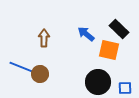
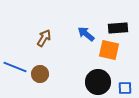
black rectangle: moved 1 px left, 1 px up; rotated 48 degrees counterclockwise
brown arrow: rotated 30 degrees clockwise
blue line: moved 6 px left
